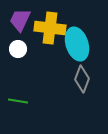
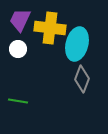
cyan ellipse: rotated 32 degrees clockwise
